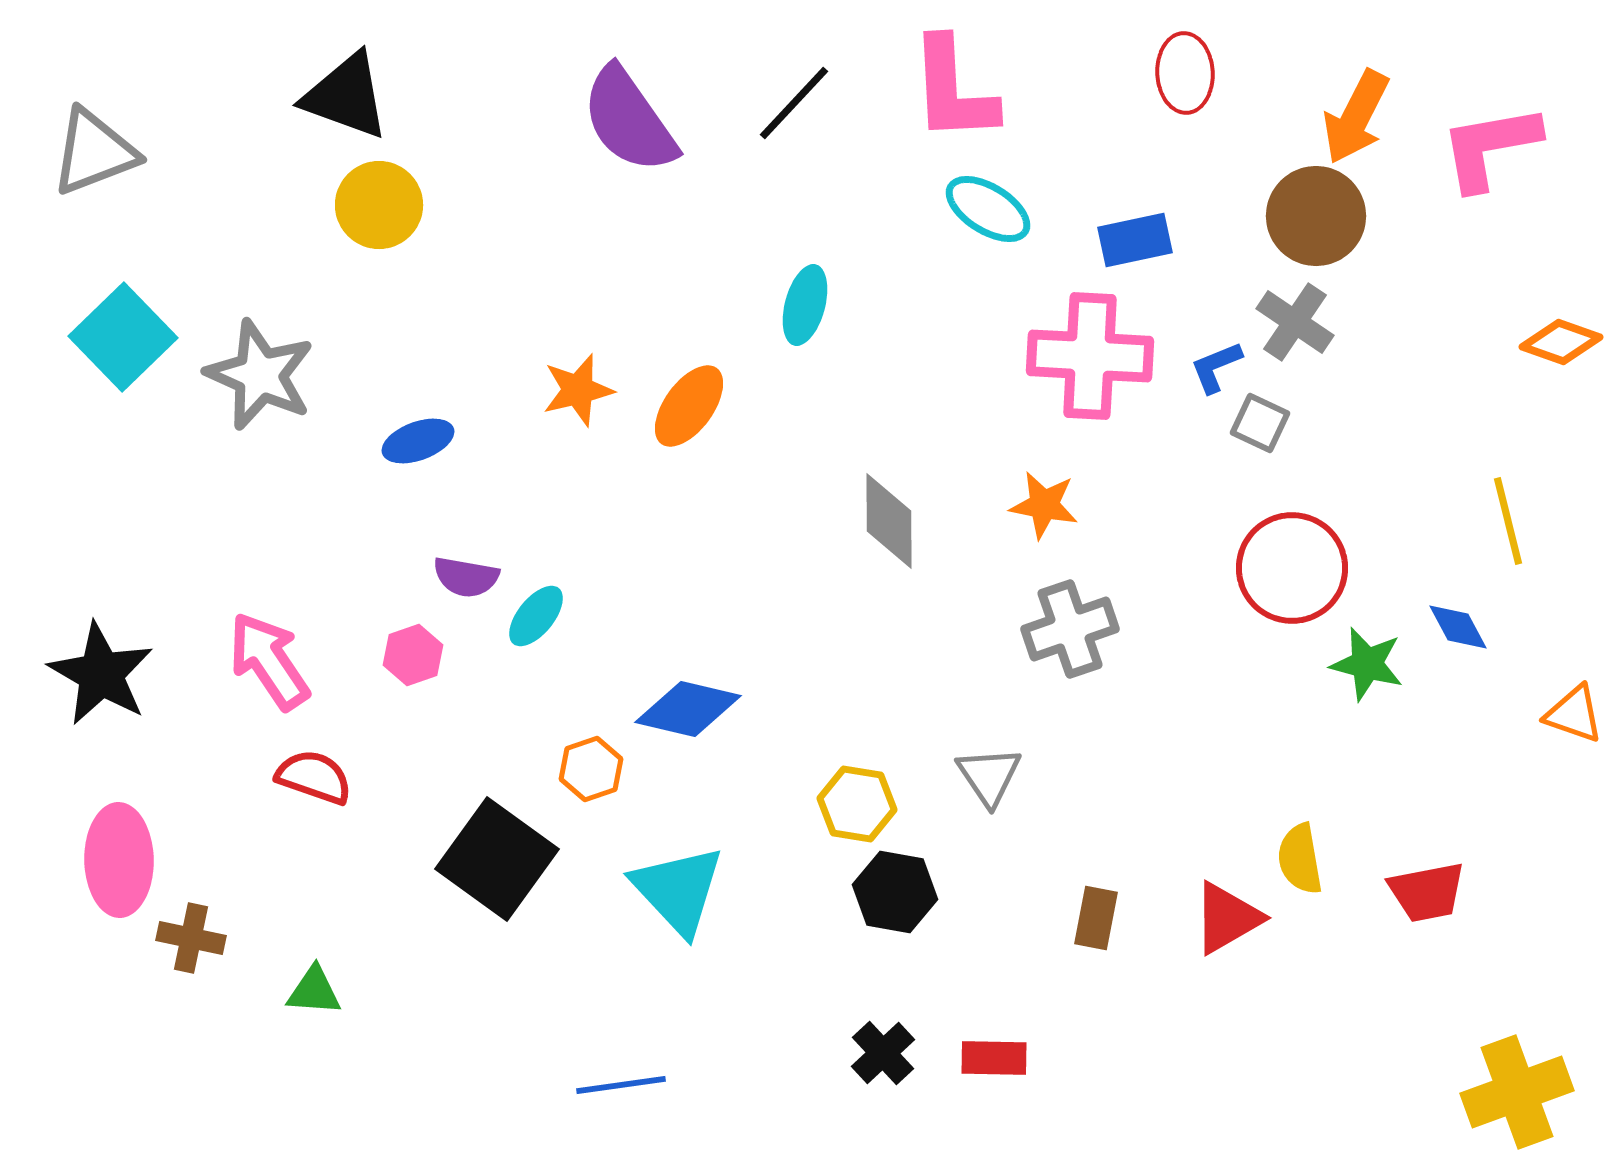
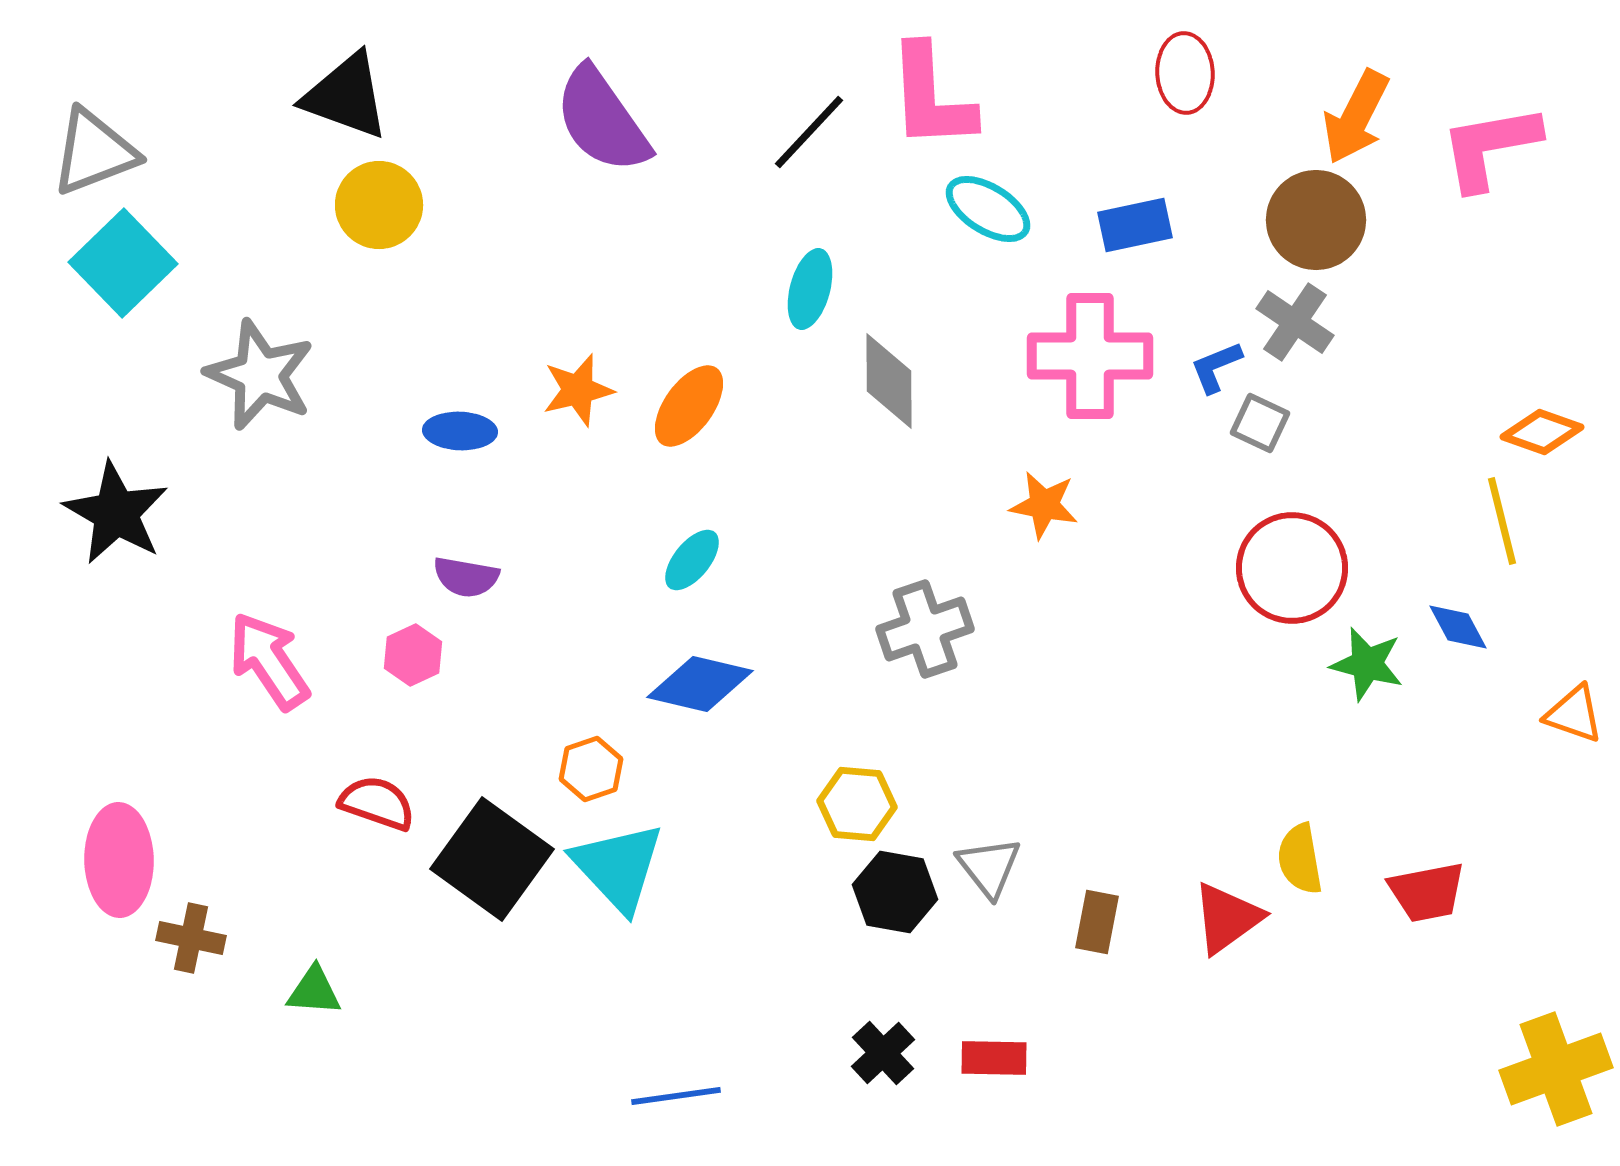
pink L-shape at (953, 90): moved 22 px left, 7 px down
black line at (794, 103): moved 15 px right, 29 px down
purple semicircle at (629, 120): moved 27 px left
brown circle at (1316, 216): moved 4 px down
blue rectangle at (1135, 240): moved 15 px up
cyan ellipse at (805, 305): moved 5 px right, 16 px up
cyan square at (123, 337): moved 74 px up
orange diamond at (1561, 342): moved 19 px left, 90 px down
pink cross at (1090, 356): rotated 3 degrees counterclockwise
blue ellipse at (418, 441): moved 42 px right, 10 px up; rotated 22 degrees clockwise
gray diamond at (889, 521): moved 140 px up
yellow line at (1508, 521): moved 6 px left
cyan ellipse at (536, 616): moved 156 px right, 56 px up
gray cross at (1070, 629): moved 145 px left
pink hexagon at (413, 655): rotated 6 degrees counterclockwise
black star at (101, 674): moved 15 px right, 161 px up
blue diamond at (688, 709): moved 12 px right, 25 px up
gray triangle at (989, 776): moved 91 px down; rotated 4 degrees counterclockwise
red semicircle at (314, 777): moved 63 px right, 26 px down
yellow hexagon at (857, 804): rotated 4 degrees counterclockwise
black square at (497, 859): moved 5 px left
cyan triangle at (678, 890): moved 60 px left, 23 px up
brown rectangle at (1096, 918): moved 1 px right, 4 px down
red triangle at (1227, 918): rotated 6 degrees counterclockwise
blue line at (621, 1085): moved 55 px right, 11 px down
yellow cross at (1517, 1092): moved 39 px right, 23 px up
